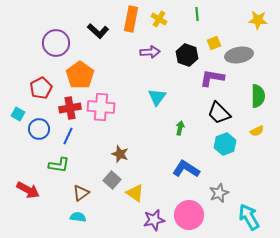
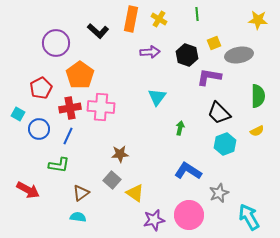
purple L-shape: moved 3 px left, 1 px up
brown star: rotated 24 degrees counterclockwise
blue L-shape: moved 2 px right, 2 px down
